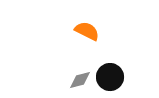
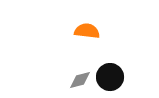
orange semicircle: rotated 20 degrees counterclockwise
